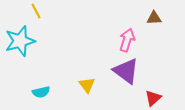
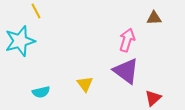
yellow triangle: moved 2 px left, 1 px up
